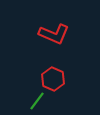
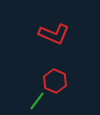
red hexagon: moved 2 px right, 2 px down
